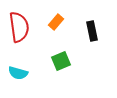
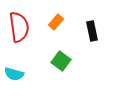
green square: rotated 30 degrees counterclockwise
cyan semicircle: moved 4 px left, 1 px down
